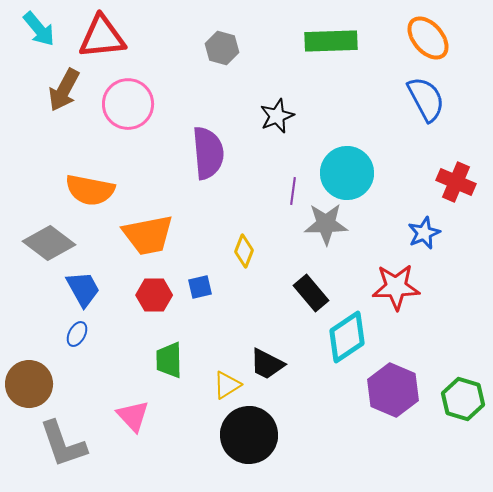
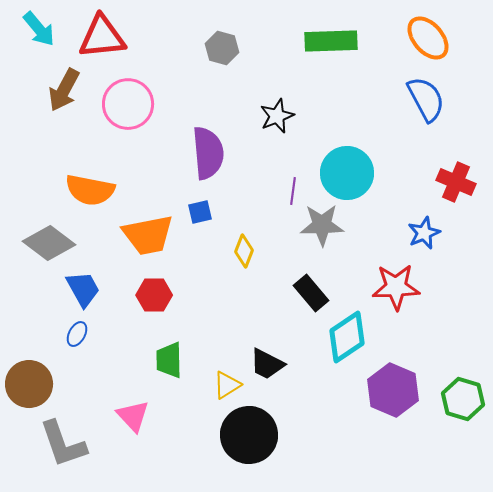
gray star: moved 4 px left, 1 px down
blue square: moved 75 px up
